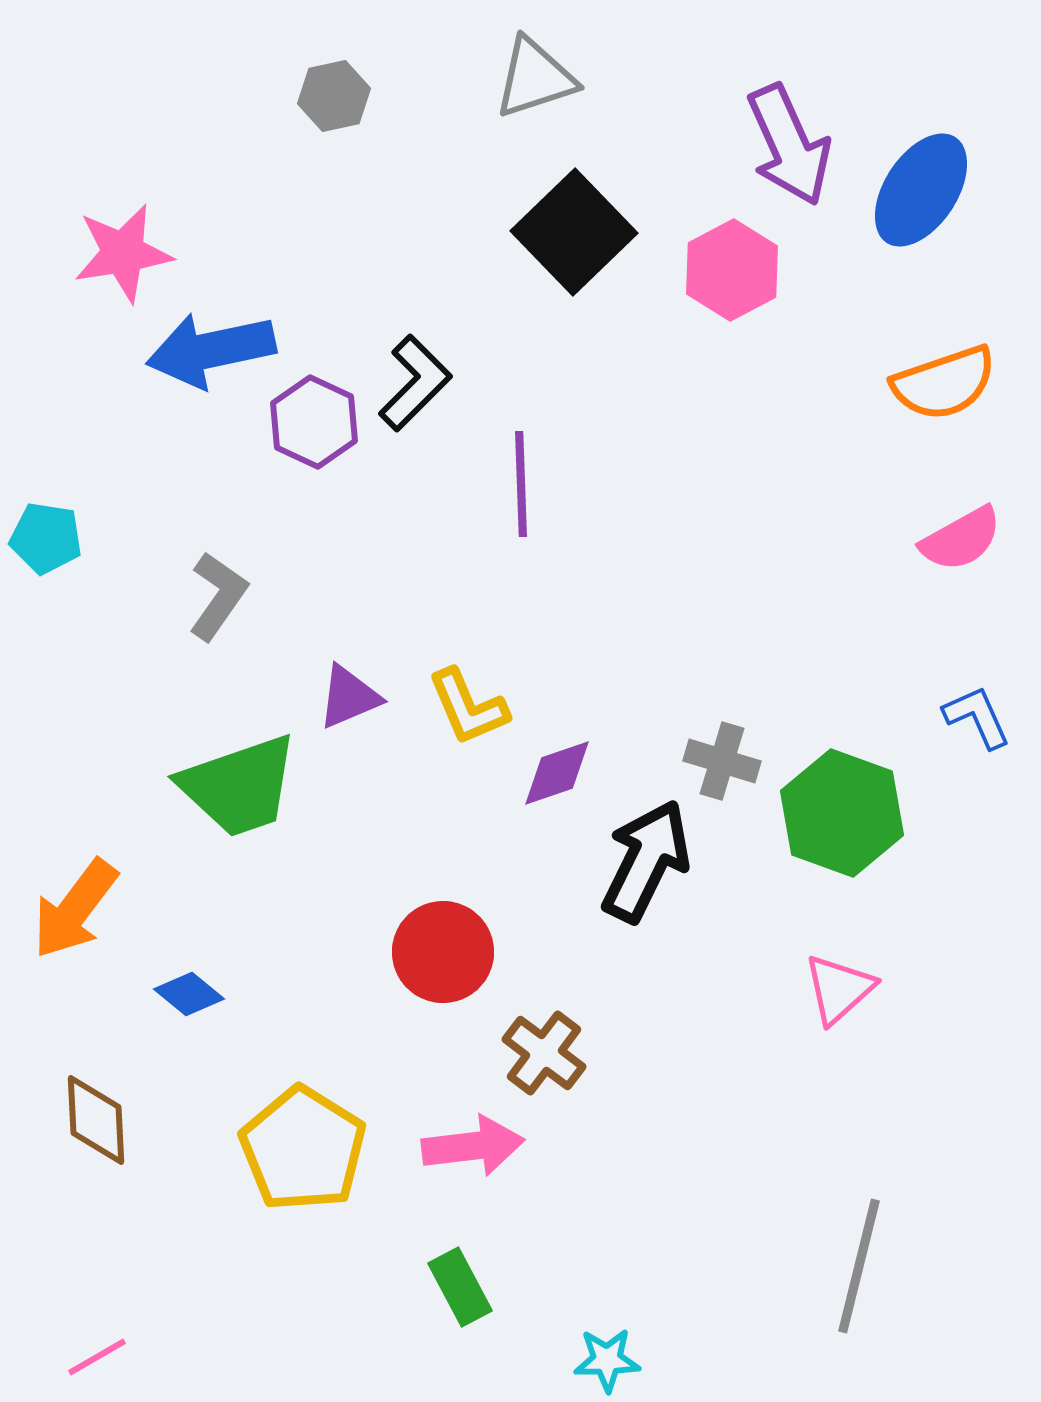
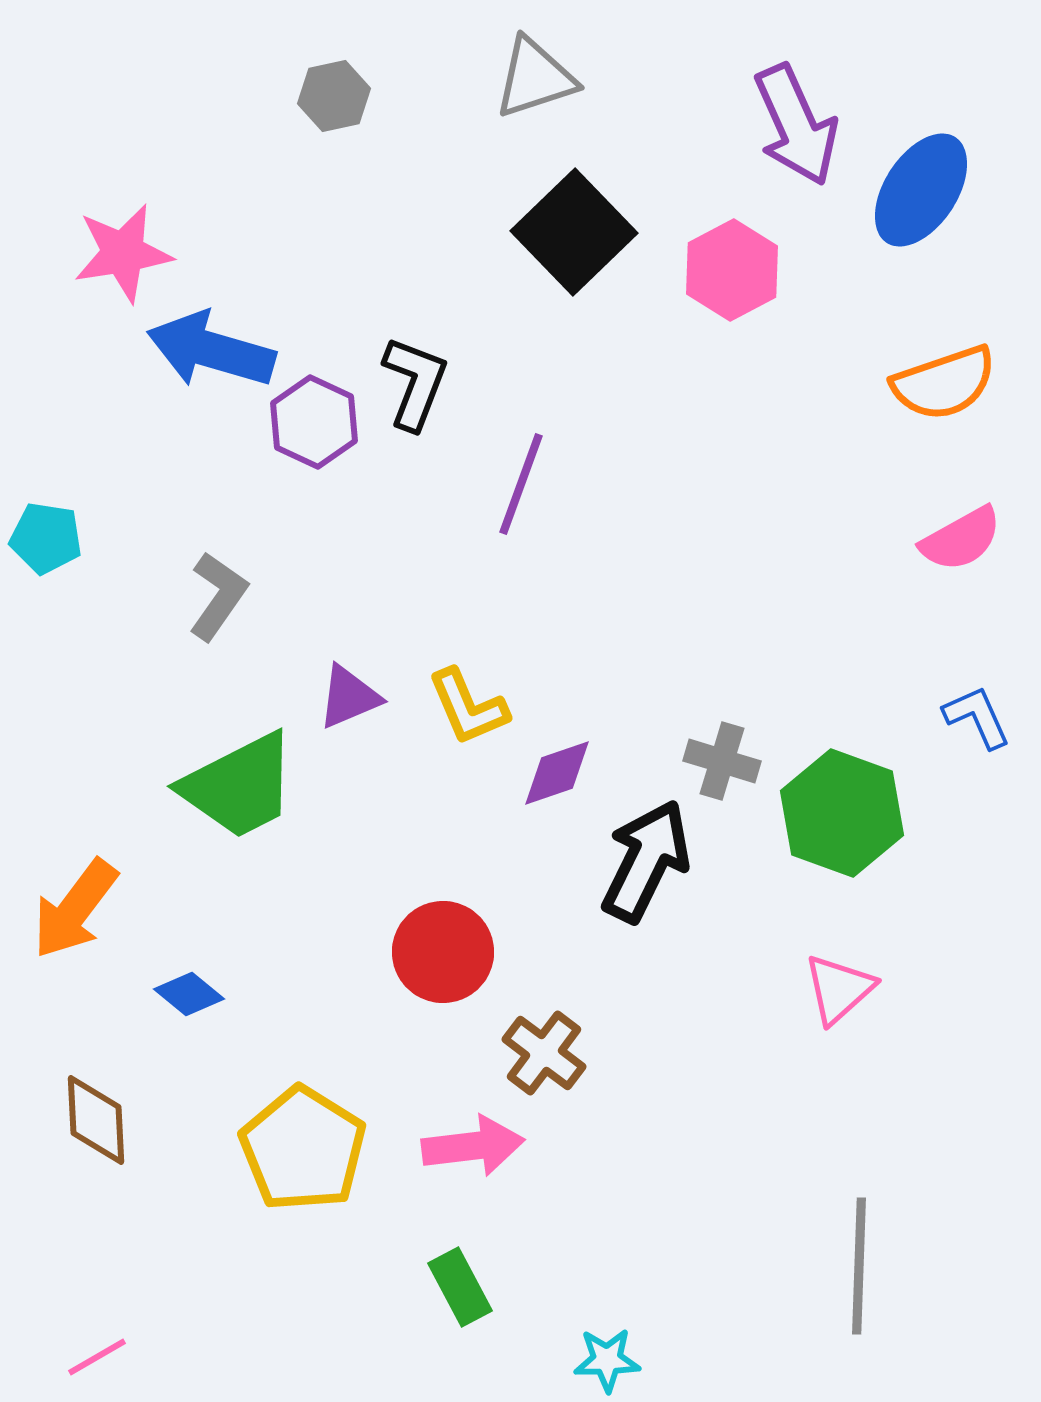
purple arrow: moved 7 px right, 20 px up
blue arrow: rotated 28 degrees clockwise
black L-shape: rotated 24 degrees counterclockwise
purple line: rotated 22 degrees clockwise
green trapezoid: rotated 8 degrees counterclockwise
gray line: rotated 12 degrees counterclockwise
